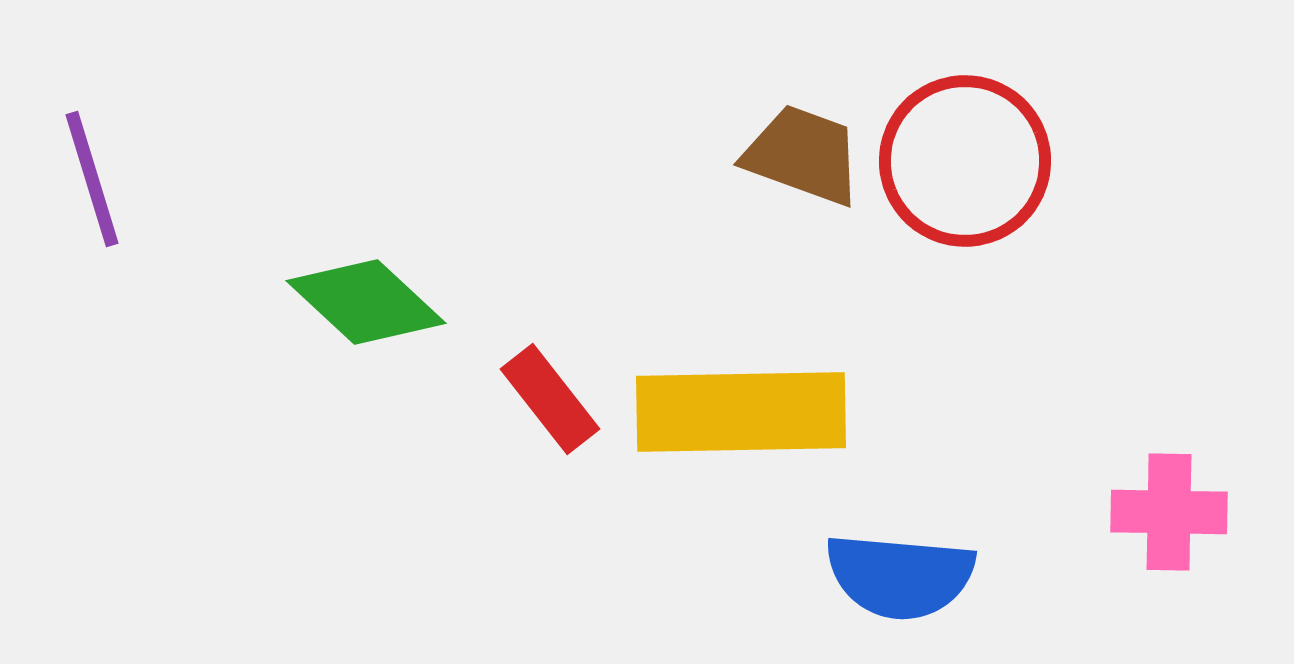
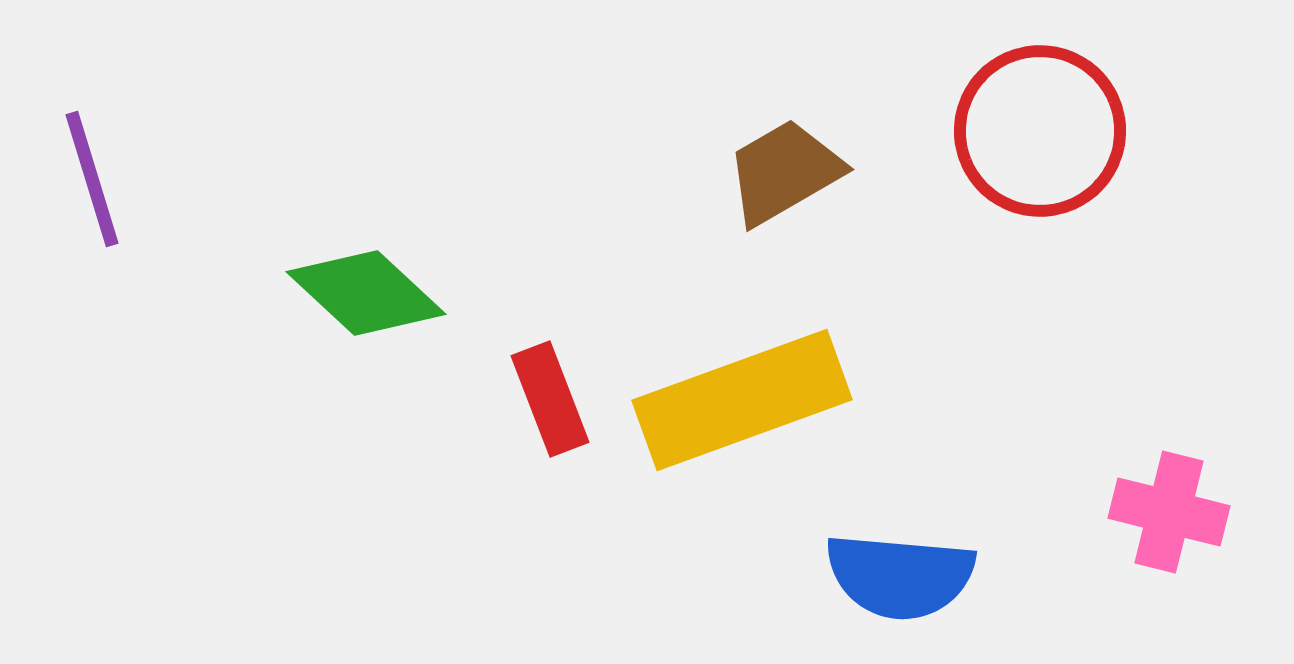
brown trapezoid: moved 19 px left, 17 px down; rotated 50 degrees counterclockwise
red circle: moved 75 px right, 30 px up
green diamond: moved 9 px up
red rectangle: rotated 17 degrees clockwise
yellow rectangle: moved 1 px right, 12 px up; rotated 19 degrees counterclockwise
pink cross: rotated 13 degrees clockwise
